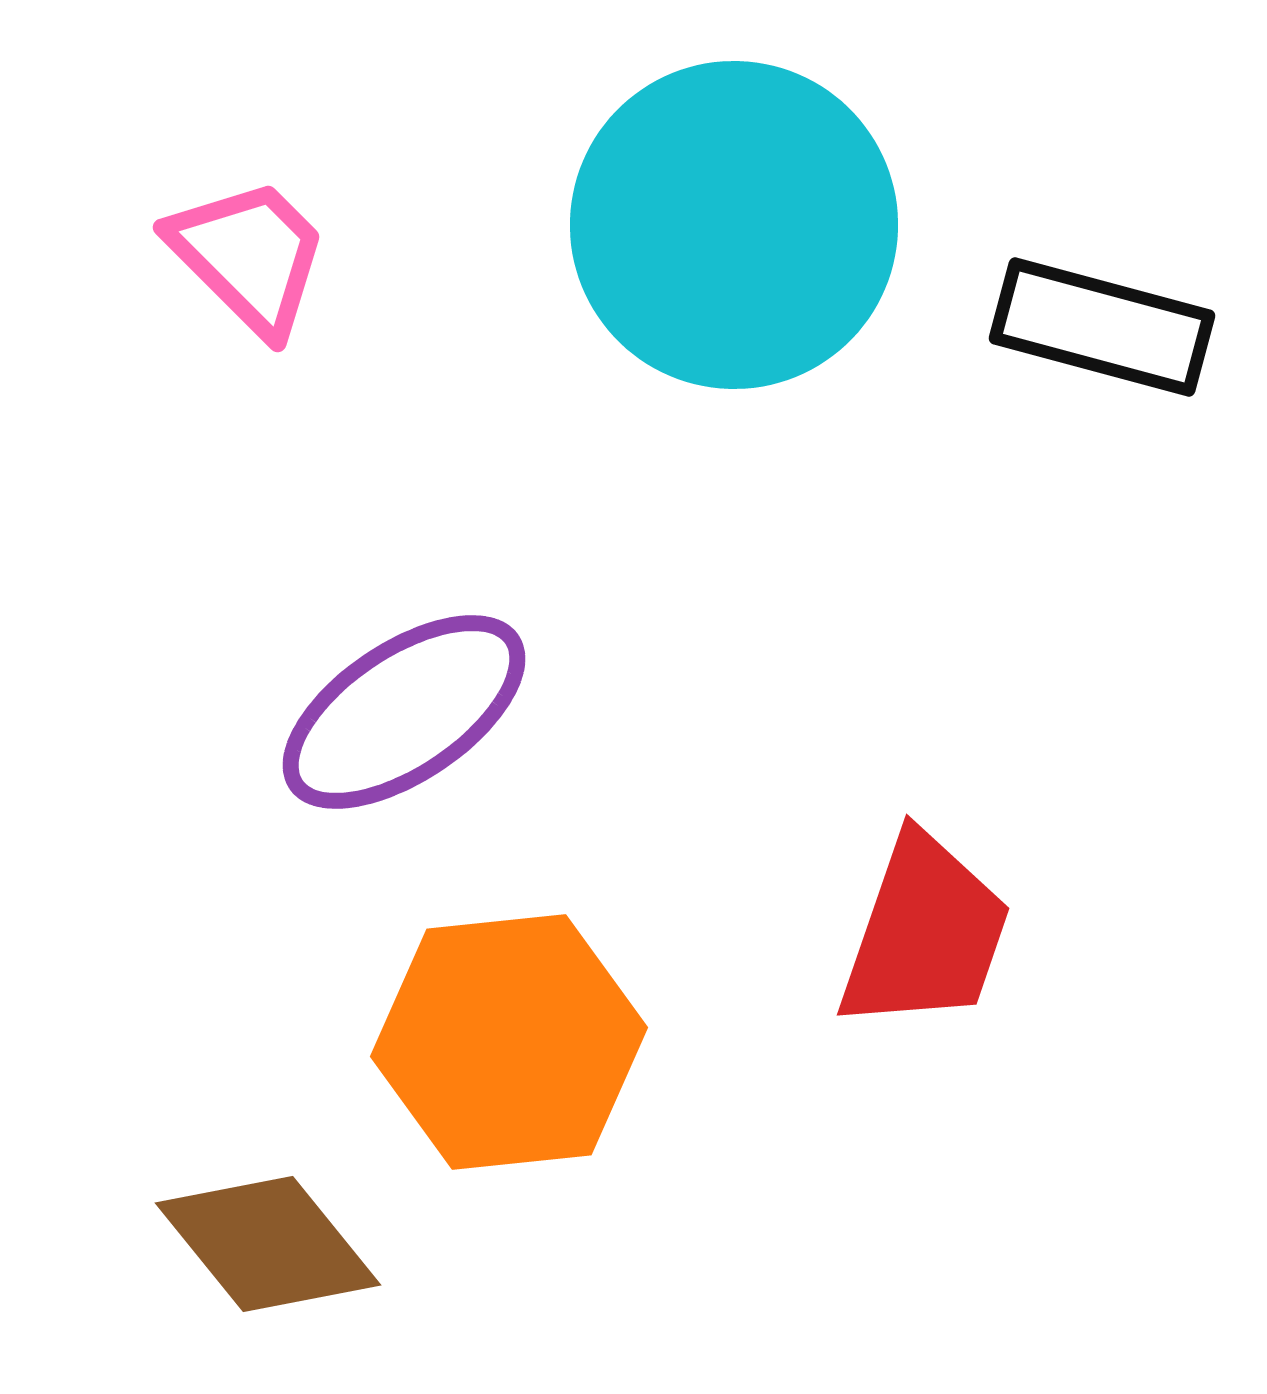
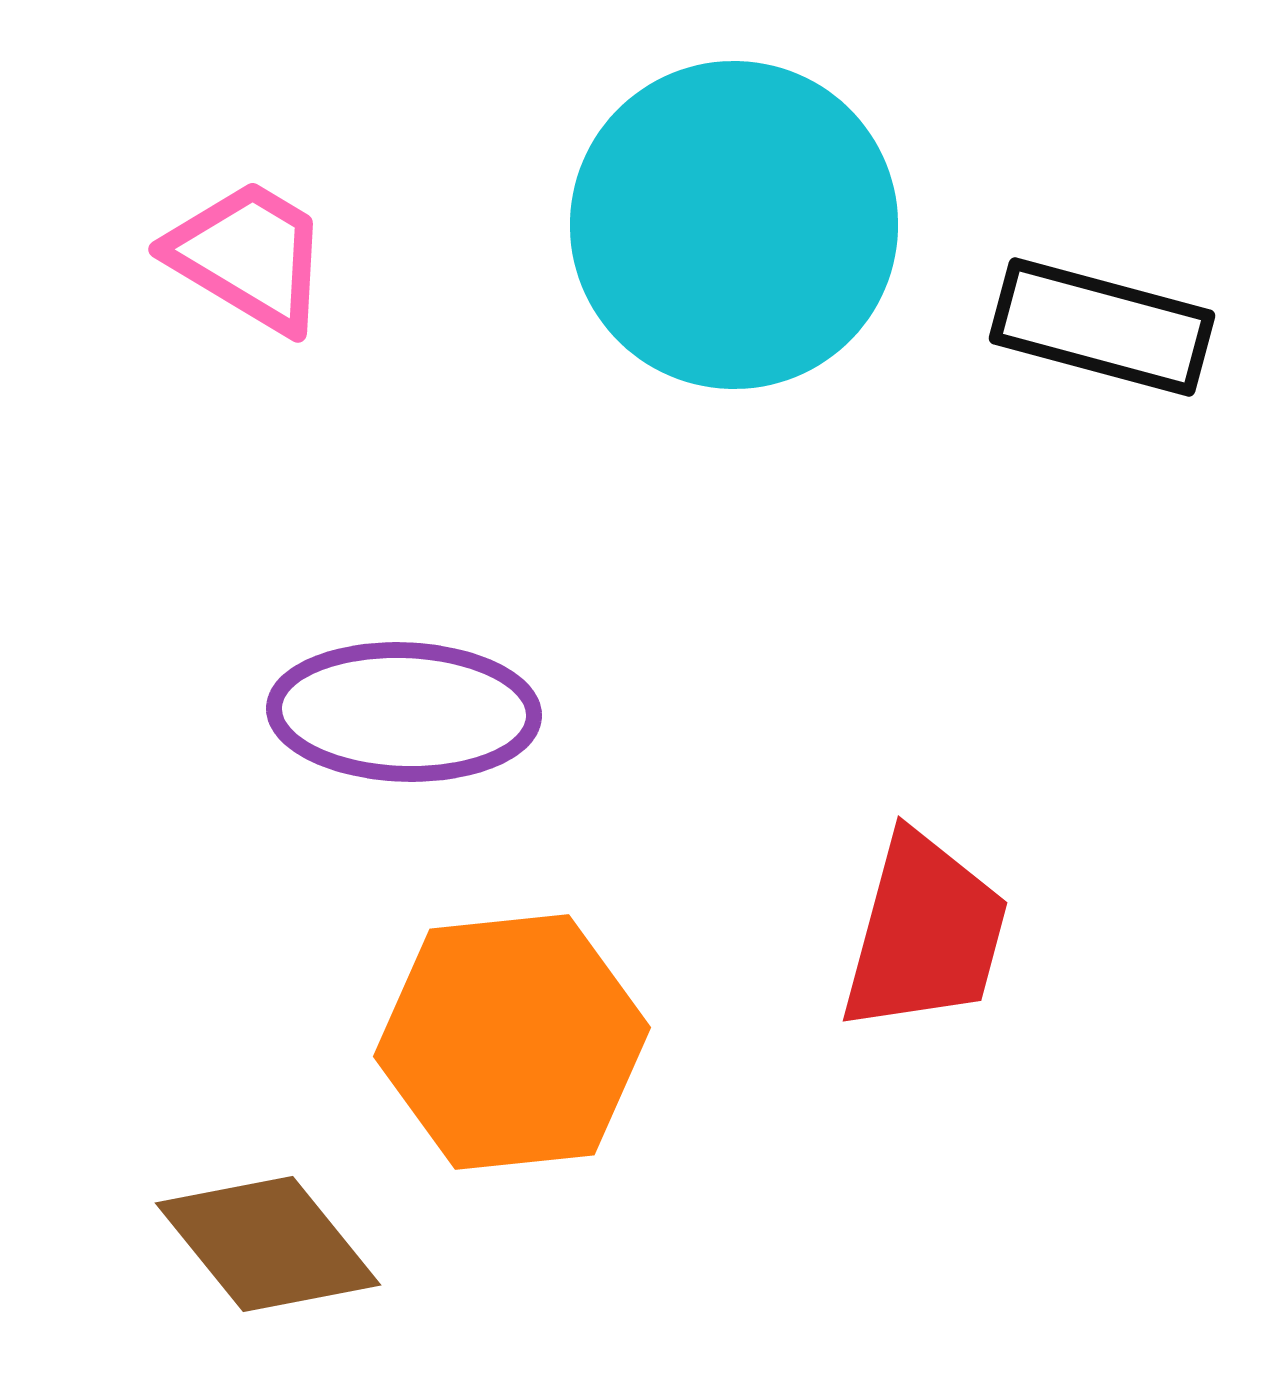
pink trapezoid: rotated 14 degrees counterclockwise
purple ellipse: rotated 36 degrees clockwise
red trapezoid: rotated 4 degrees counterclockwise
orange hexagon: moved 3 px right
